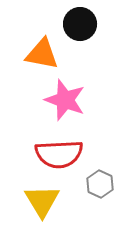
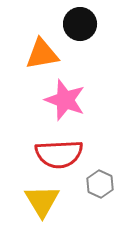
orange triangle: rotated 21 degrees counterclockwise
